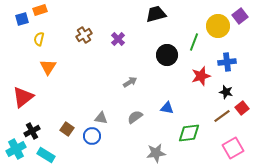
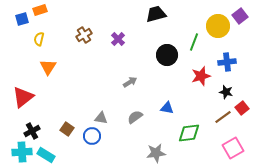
brown line: moved 1 px right, 1 px down
cyan cross: moved 6 px right, 3 px down; rotated 24 degrees clockwise
